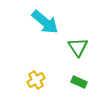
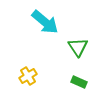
yellow cross: moved 8 px left, 4 px up
